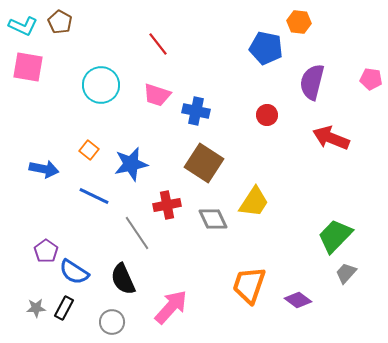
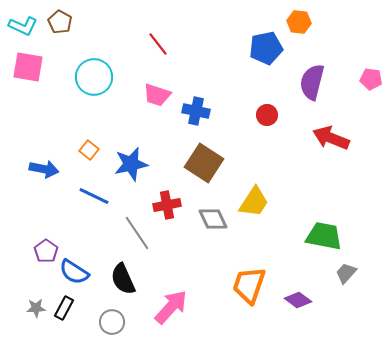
blue pentagon: rotated 24 degrees counterclockwise
cyan circle: moved 7 px left, 8 px up
green trapezoid: moved 11 px left; rotated 57 degrees clockwise
